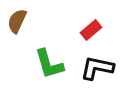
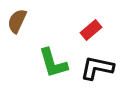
green L-shape: moved 4 px right, 1 px up
